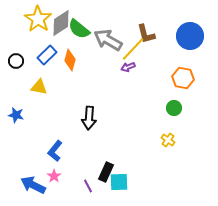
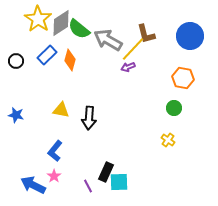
yellow triangle: moved 22 px right, 23 px down
